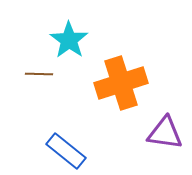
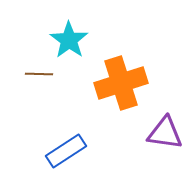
blue rectangle: rotated 72 degrees counterclockwise
